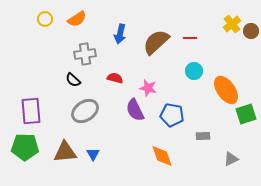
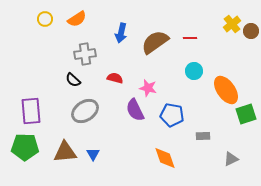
blue arrow: moved 1 px right, 1 px up
brown semicircle: moved 1 px left; rotated 8 degrees clockwise
orange diamond: moved 3 px right, 2 px down
